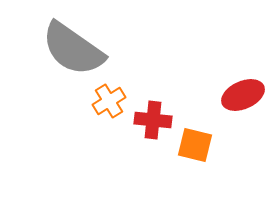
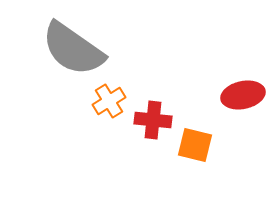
red ellipse: rotated 12 degrees clockwise
